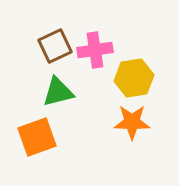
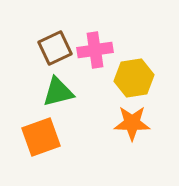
brown square: moved 2 px down
orange star: moved 1 px down
orange square: moved 4 px right
